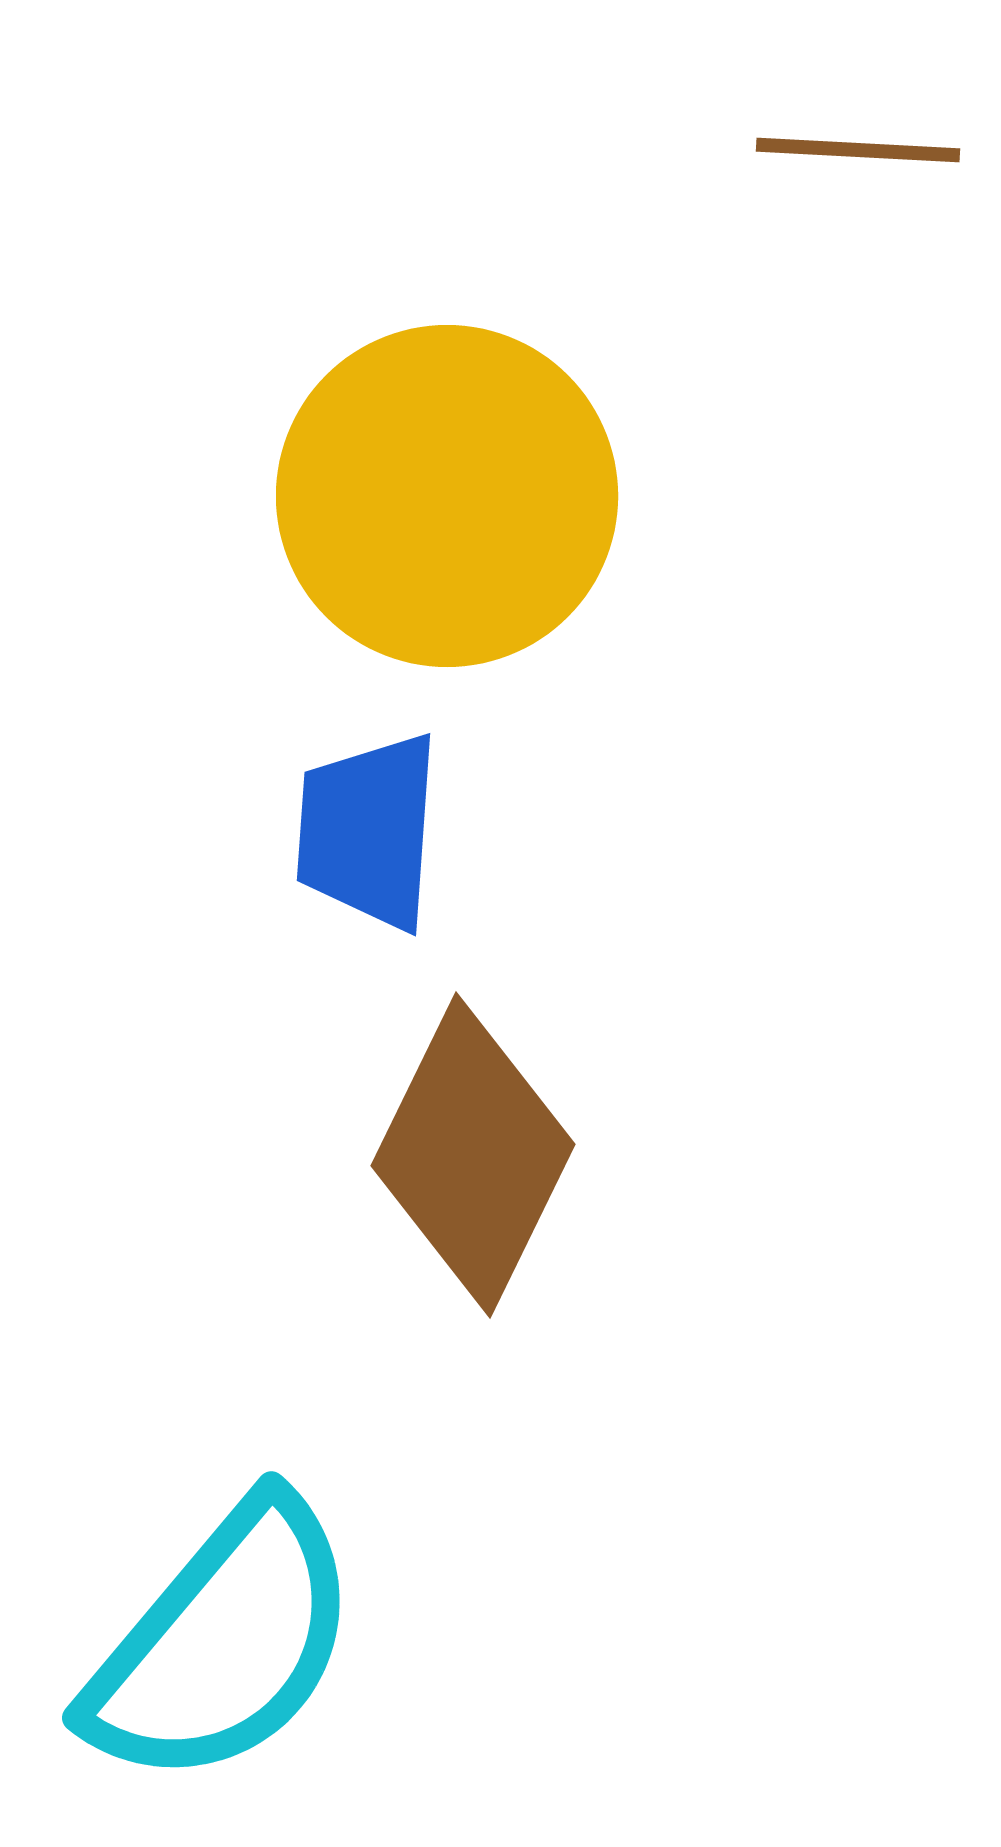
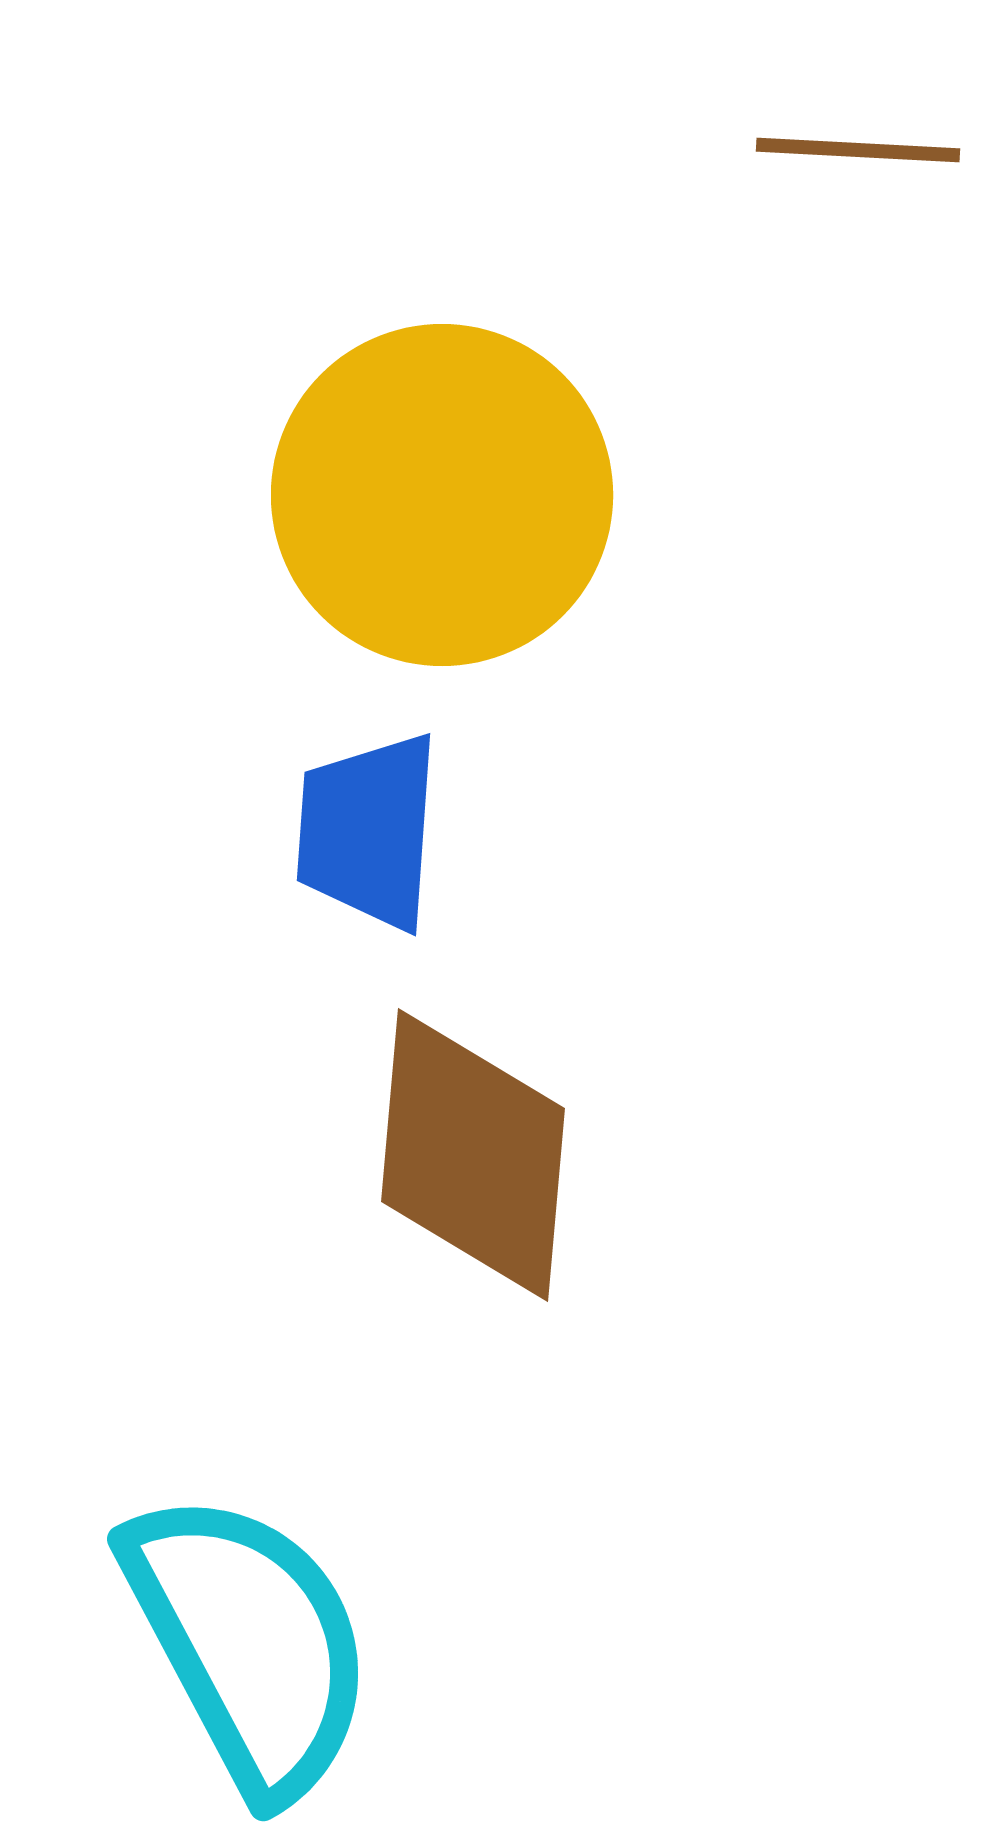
yellow circle: moved 5 px left, 1 px up
brown diamond: rotated 21 degrees counterclockwise
cyan semicircle: moved 26 px right; rotated 68 degrees counterclockwise
